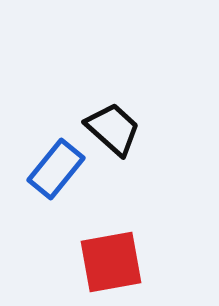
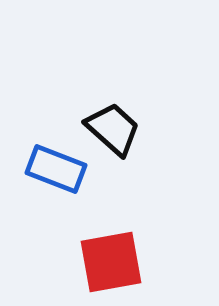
blue rectangle: rotated 72 degrees clockwise
